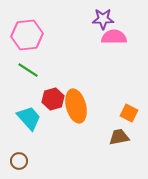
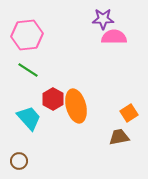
red hexagon: rotated 15 degrees counterclockwise
orange square: rotated 30 degrees clockwise
